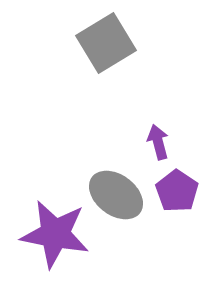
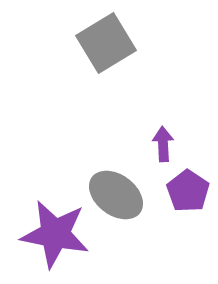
purple arrow: moved 5 px right, 2 px down; rotated 12 degrees clockwise
purple pentagon: moved 11 px right
